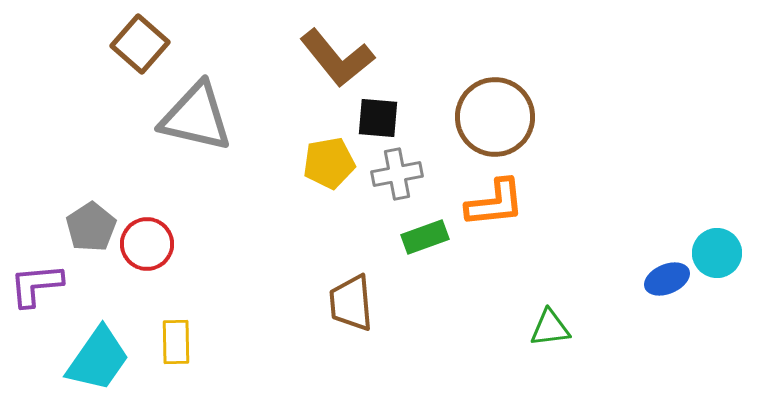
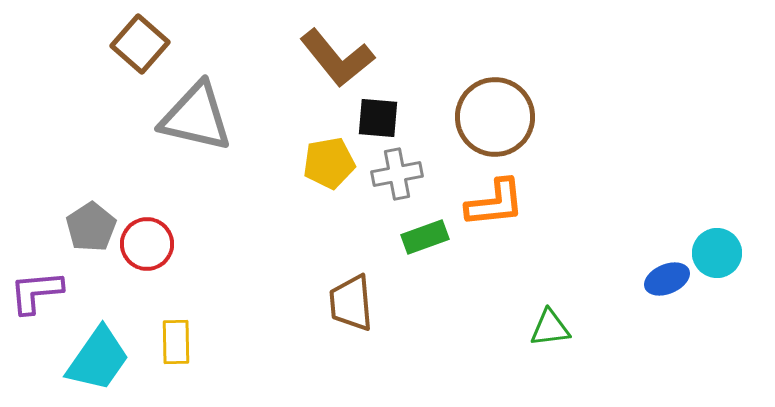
purple L-shape: moved 7 px down
